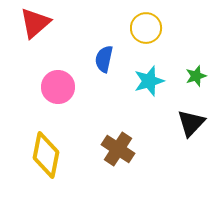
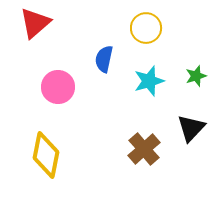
black triangle: moved 5 px down
brown cross: moved 26 px right; rotated 16 degrees clockwise
